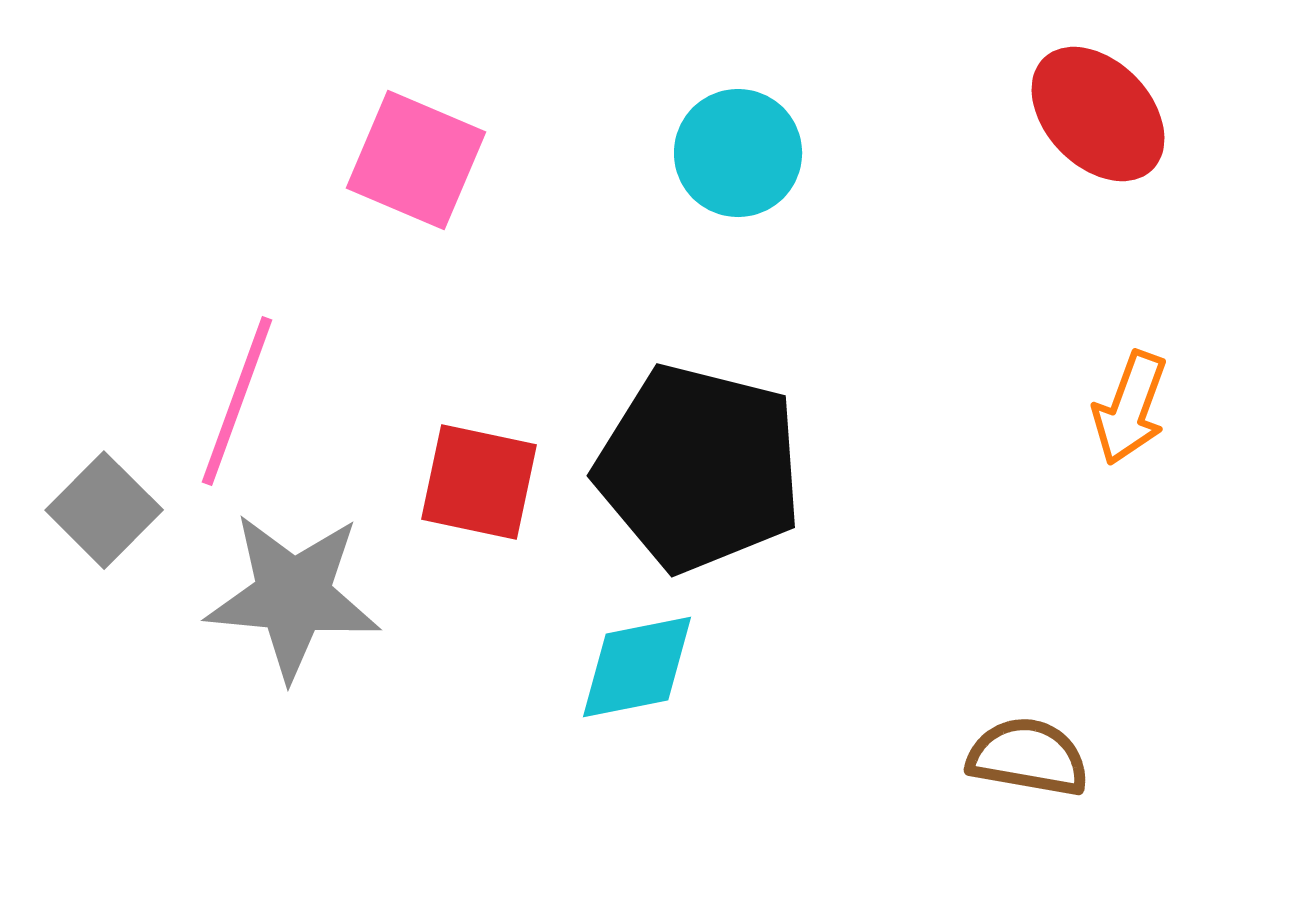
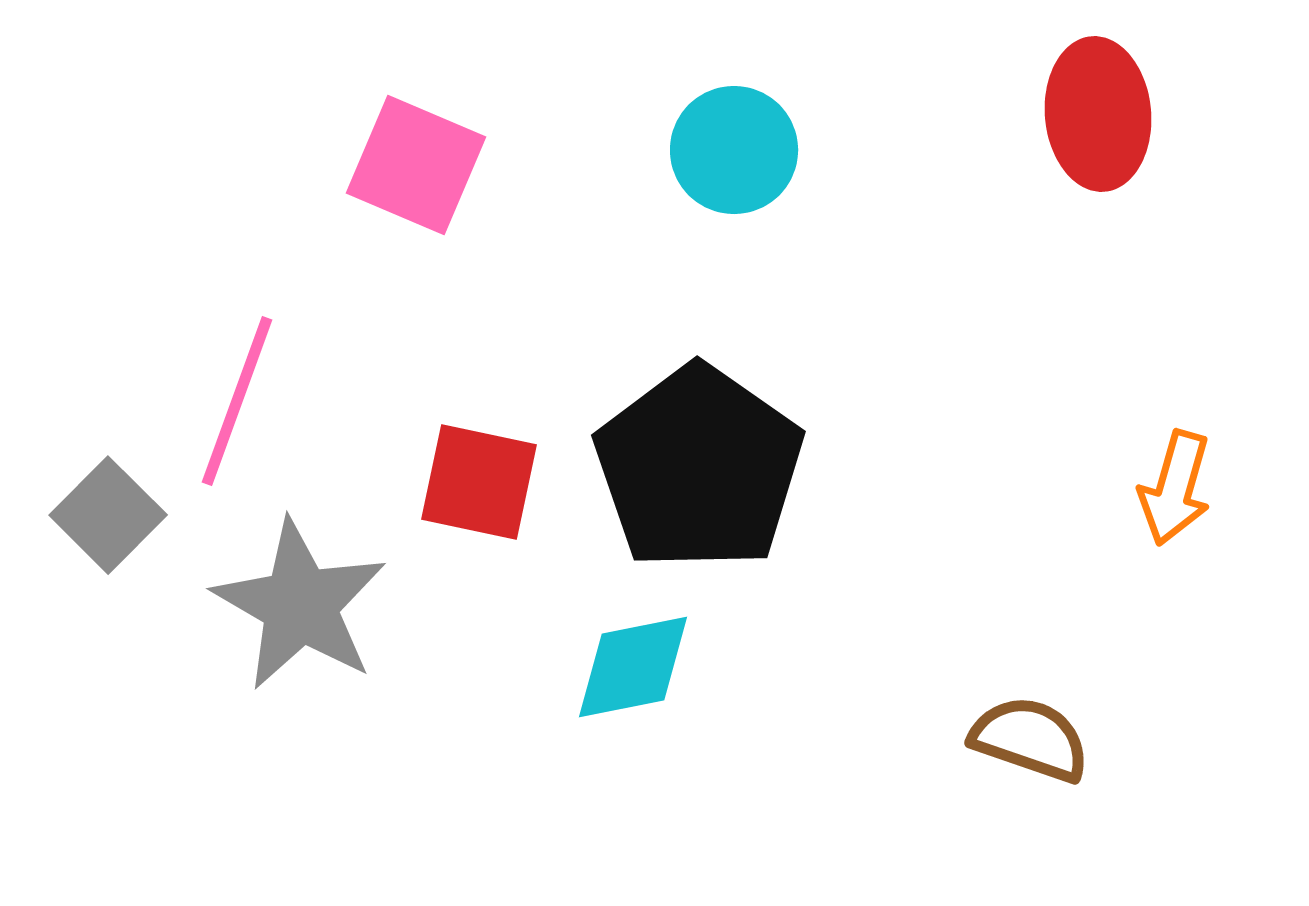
red ellipse: rotated 39 degrees clockwise
cyan circle: moved 4 px left, 3 px up
pink square: moved 5 px down
orange arrow: moved 45 px right, 80 px down; rotated 4 degrees counterclockwise
black pentagon: rotated 21 degrees clockwise
gray square: moved 4 px right, 5 px down
gray star: moved 7 px right, 9 px down; rotated 25 degrees clockwise
cyan diamond: moved 4 px left
brown semicircle: moved 2 px right, 18 px up; rotated 9 degrees clockwise
